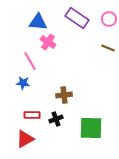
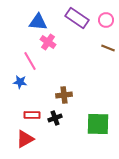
pink circle: moved 3 px left, 1 px down
blue star: moved 3 px left, 1 px up
black cross: moved 1 px left, 1 px up
green square: moved 7 px right, 4 px up
